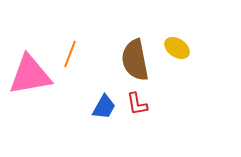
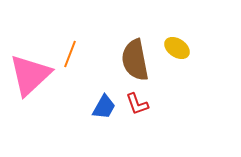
pink triangle: rotated 33 degrees counterclockwise
red L-shape: rotated 10 degrees counterclockwise
